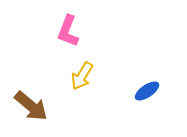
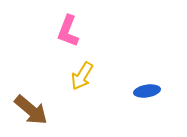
blue ellipse: rotated 25 degrees clockwise
brown arrow: moved 4 px down
